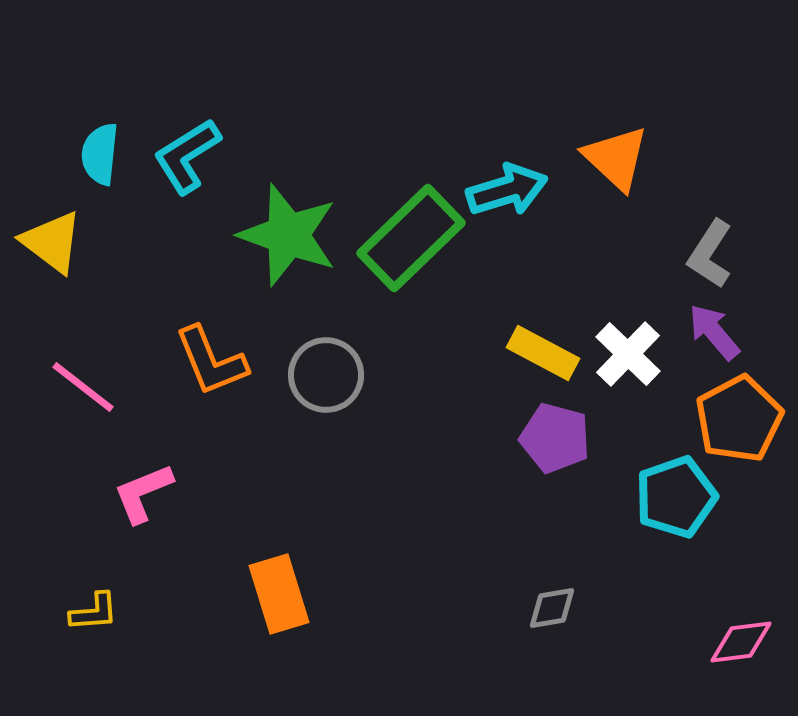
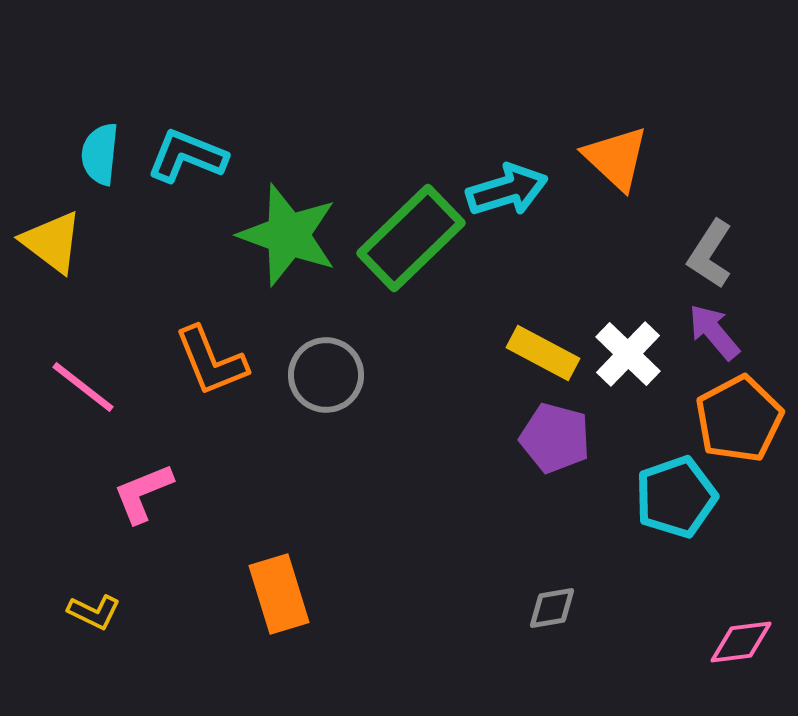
cyan L-shape: rotated 54 degrees clockwise
yellow L-shape: rotated 30 degrees clockwise
